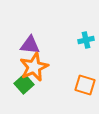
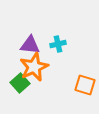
cyan cross: moved 28 px left, 4 px down
green square: moved 4 px left, 1 px up
